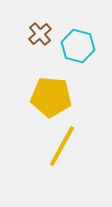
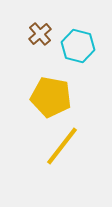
yellow pentagon: rotated 6 degrees clockwise
yellow line: rotated 9 degrees clockwise
